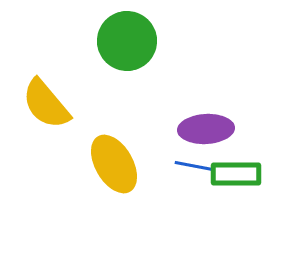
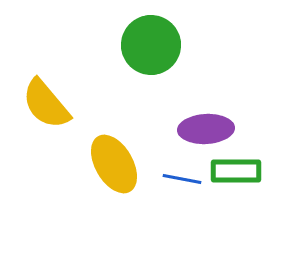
green circle: moved 24 px right, 4 px down
blue line: moved 12 px left, 13 px down
green rectangle: moved 3 px up
